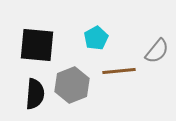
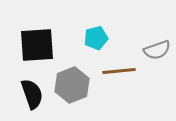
cyan pentagon: rotated 15 degrees clockwise
black square: rotated 9 degrees counterclockwise
gray semicircle: moved 1 px up; rotated 32 degrees clockwise
black semicircle: moved 3 px left; rotated 24 degrees counterclockwise
